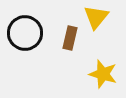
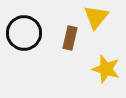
black circle: moved 1 px left
yellow star: moved 3 px right, 5 px up
